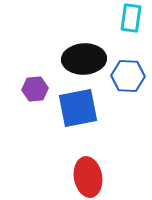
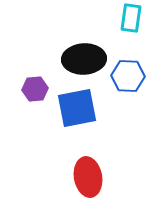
blue square: moved 1 px left
